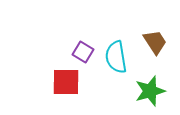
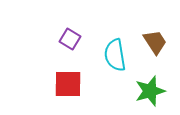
purple square: moved 13 px left, 13 px up
cyan semicircle: moved 1 px left, 2 px up
red square: moved 2 px right, 2 px down
